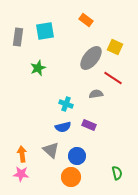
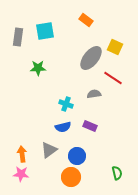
green star: rotated 21 degrees clockwise
gray semicircle: moved 2 px left
purple rectangle: moved 1 px right, 1 px down
gray triangle: moved 2 px left; rotated 42 degrees clockwise
